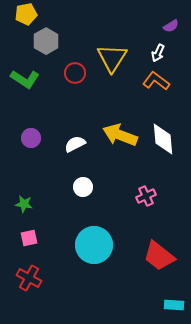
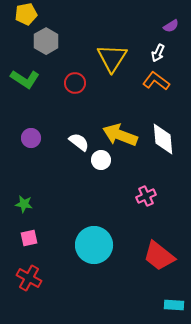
red circle: moved 10 px down
white semicircle: moved 4 px right, 2 px up; rotated 65 degrees clockwise
white circle: moved 18 px right, 27 px up
